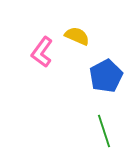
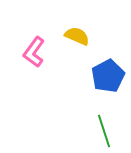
pink L-shape: moved 8 px left
blue pentagon: moved 2 px right
